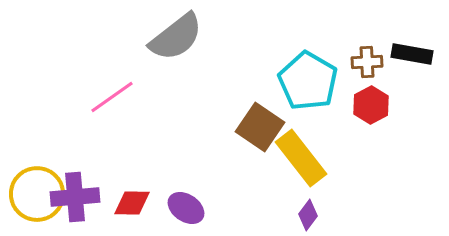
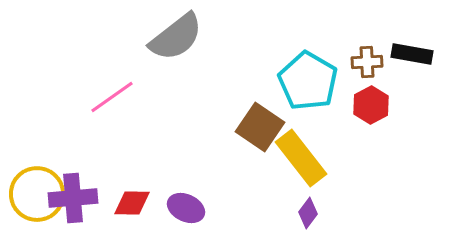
purple cross: moved 2 px left, 1 px down
purple ellipse: rotated 9 degrees counterclockwise
purple diamond: moved 2 px up
